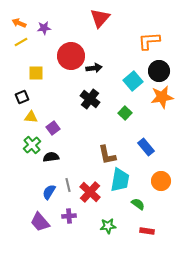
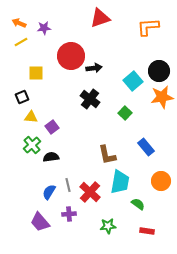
red triangle: rotated 30 degrees clockwise
orange L-shape: moved 1 px left, 14 px up
purple square: moved 1 px left, 1 px up
cyan trapezoid: moved 2 px down
purple cross: moved 2 px up
